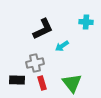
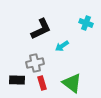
cyan cross: moved 1 px down; rotated 16 degrees clockwise
black L-shape: moved 2 px left
green triangle: rotated 15 degrees counterclockwise
